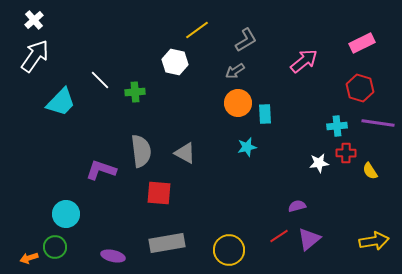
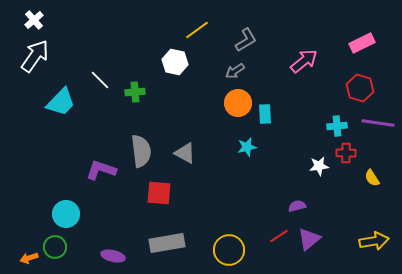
white star: moved 3 px down
yellow semicircle: moved 2 px right, 7 px down
